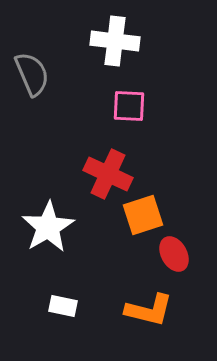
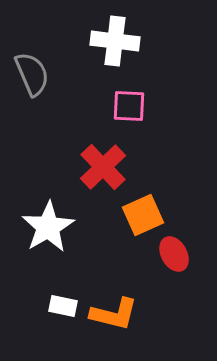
red cross: moved 5 px left, 7 px up; rotated 21 degrees clockwise
orange square: rotated 6 degrees counterclockwise
orange L-shape: moved 35 px left, 4 px down
